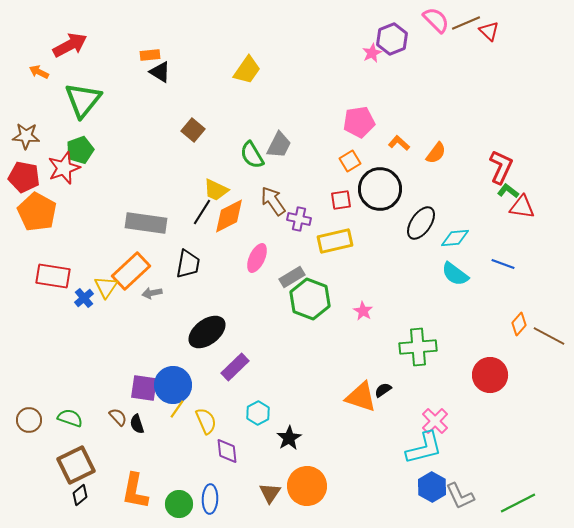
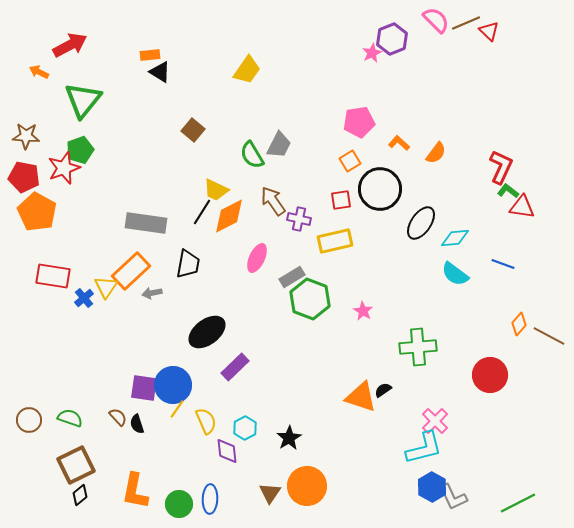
cyan hexagon at (258, 413): moved 13 px left, 15 px down
gray L-shape at (460, 496): moved 7 px left, 1 px down
